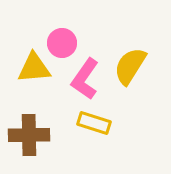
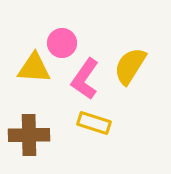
yellow triangle: rotated 9 degrees clockwise
